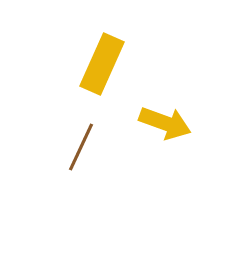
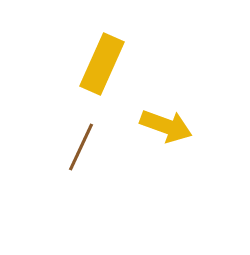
yellow arrow: moved 1 px right, 3 px down
